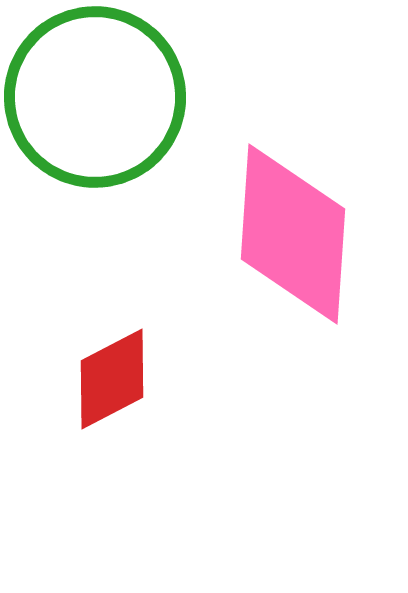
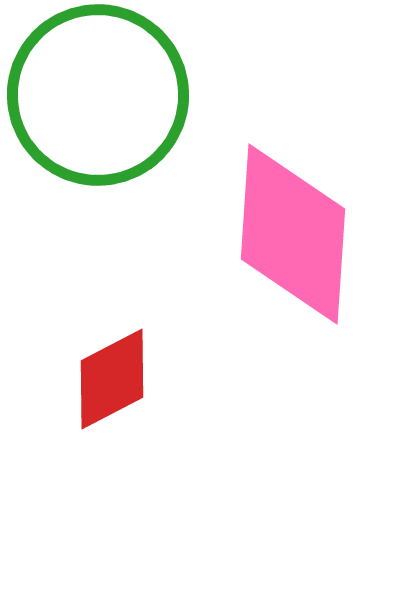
green circle: moved 3 px right, 2 px up
